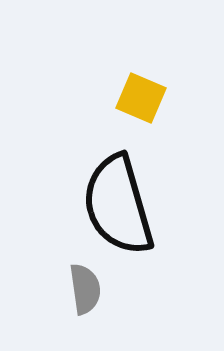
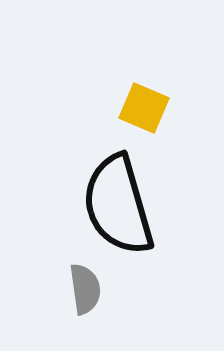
yellow square: moved 3 px right, 10 px down
